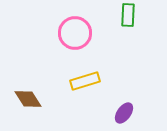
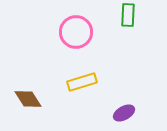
pink circle: moved 1 px right, 1 px up
yellow rectangle: moved 3 px left, 1 px down
purple ellipse: rotated 25 degrees clockwise
